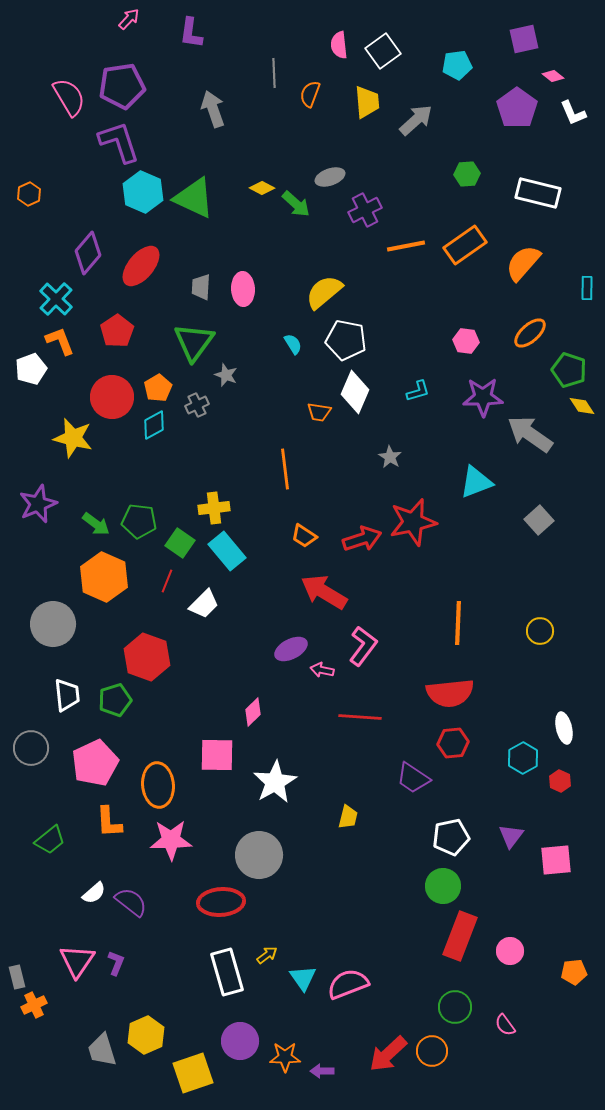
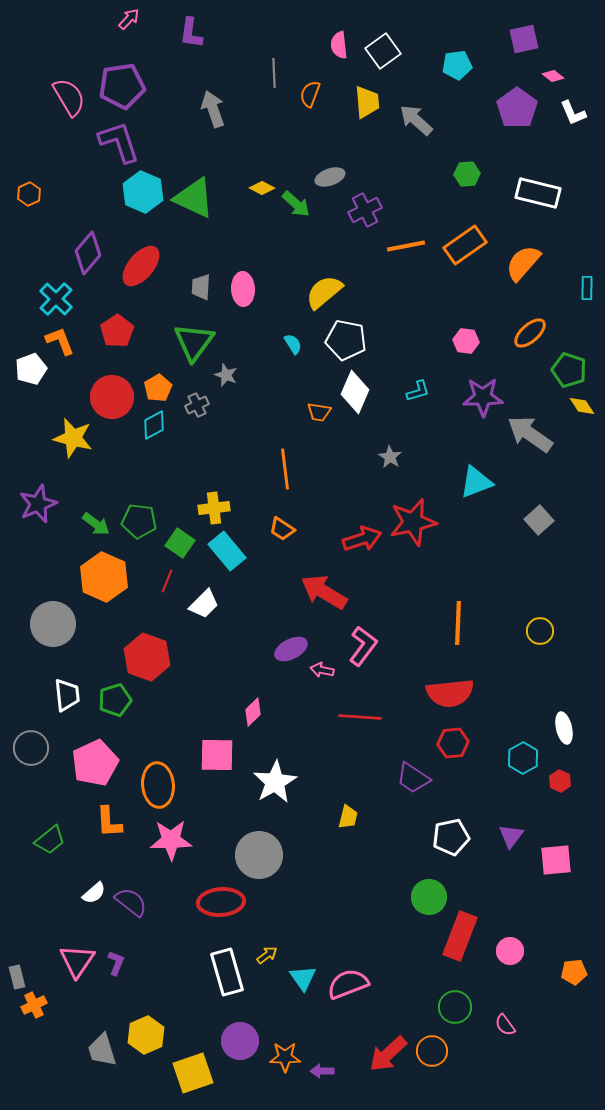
gray arrow at (416, 120): rotated 96 degrees counterclockwise
orange trapezoid at (304, 536): moved 22 px left, 7 px up
green circle at (443, 886): moved 14 px left, 11 px down
